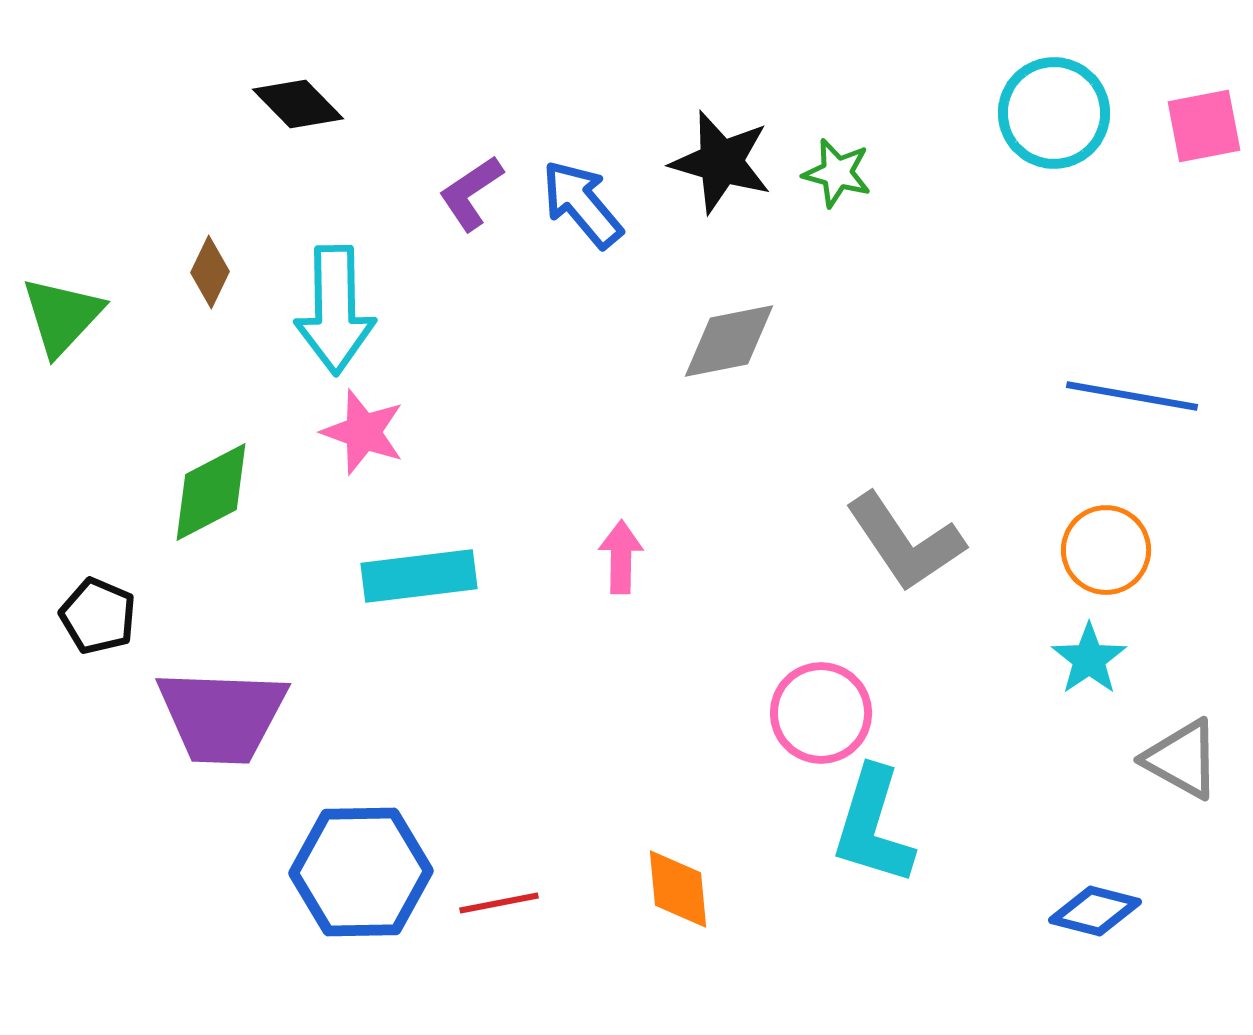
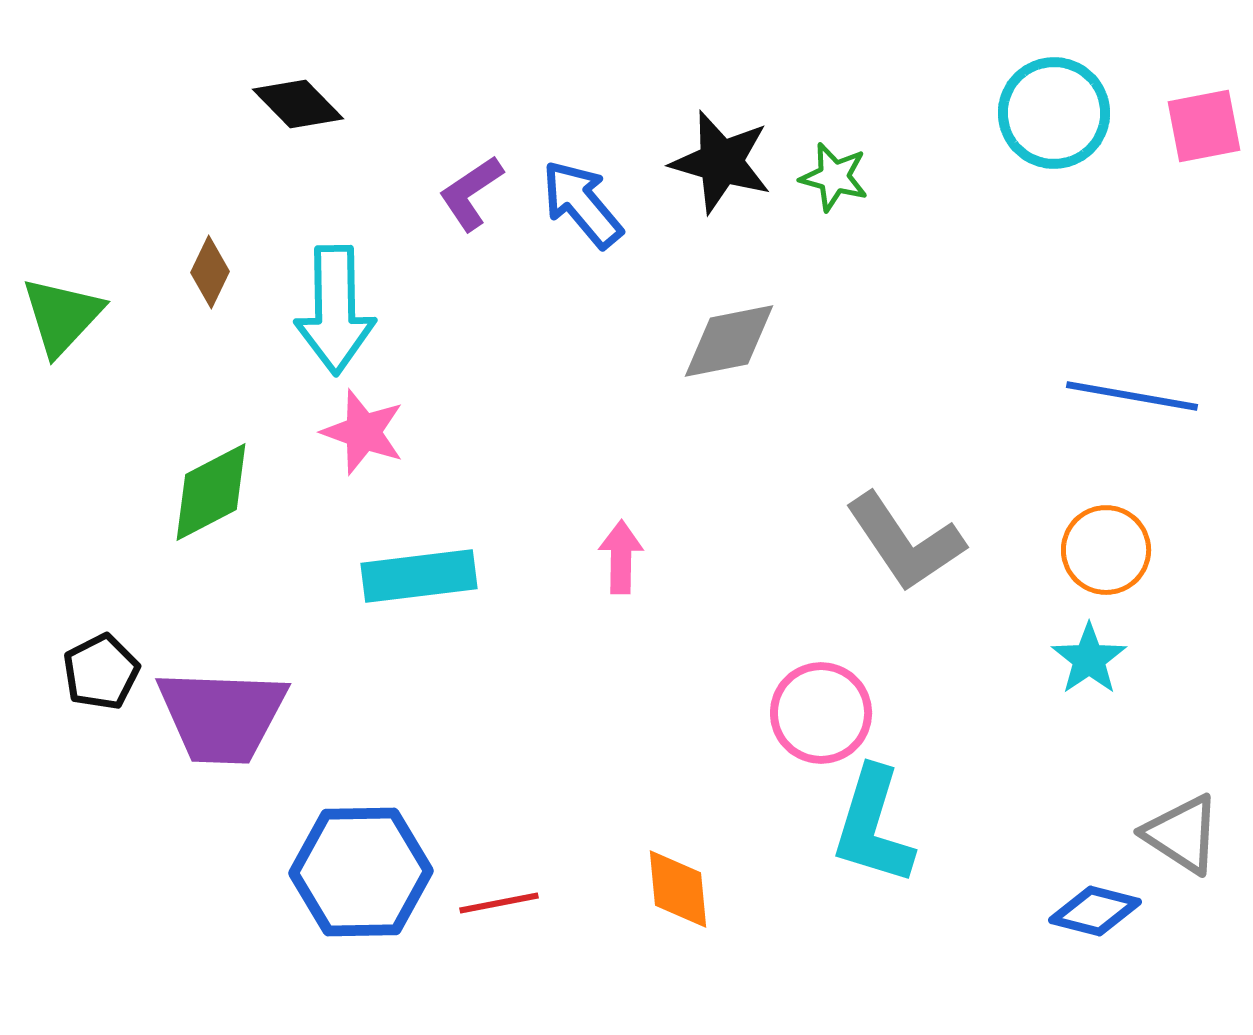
green star: moved 3 px left, 4 px down
black pentagon: moved 3 px right, 56 px down; rotated 22 degrees clockwise
gray triangle: moved 75 px down; rotated 4 degrees clockwise
